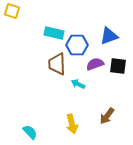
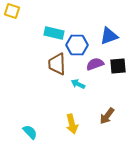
black square: rotated 12 degrees counterclockwise
